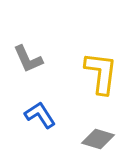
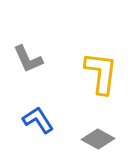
blue L-shape: moved 2 px left, 5 px down
gray diamond: rotated 12 degrees clockwise
